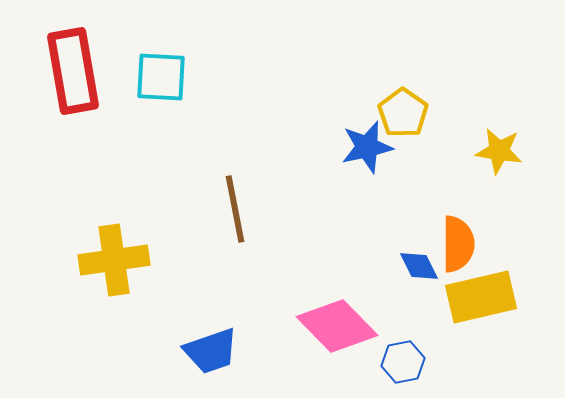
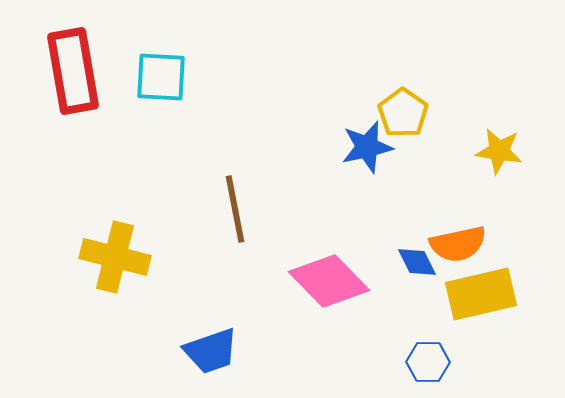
orange semicircle: rotated 78 degrees clockwise
yellow cross: moved 1 px right, 3 px up; rotated 22 degrees clockwise
blue diamond: moved 2 px left, 4 px up
yellow rectangle: moved 3 px up
pink diamond: moved 8 px left, 45 px up
blue hexagon: moved 25 px right; rotated 12 degrees clockwise
